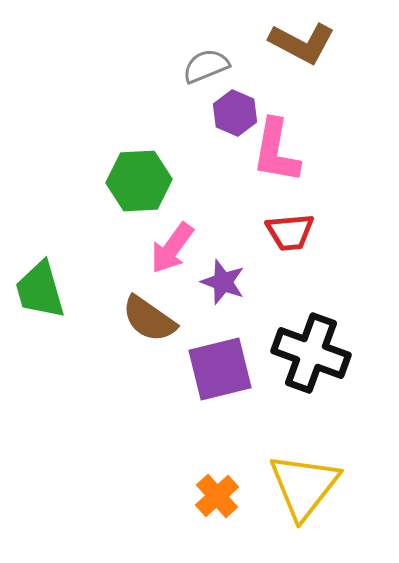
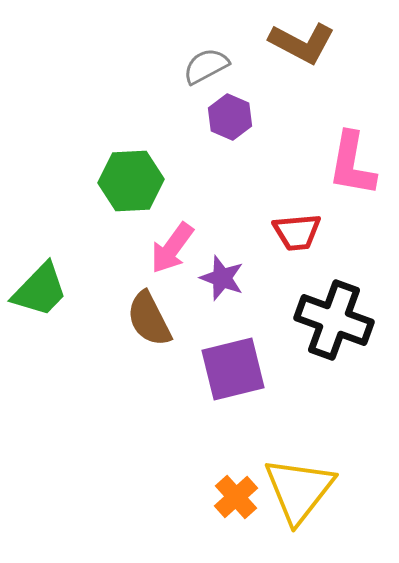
gray semicircle: rotated 6 degrees counterclockwise
purple hexagon: moved 5 px left, 4 px down
pink L-shape: moved 76 px right, 13 px down
green hexagon: moved 8 px left
red trapezoid: moved 7 px right
purple star: moved 1 px left, 4 px up
green trapezoid: rotated 120 degrees counterclockwise
brown semicircle: rotated 28 degrees clockwise
black cross: moved 23 px right, 33 px up
purple square: moved 13 px right
yellow triangle: moved 5 px left, 4 px down
orange cross: moved 19 px right, 1 px down
